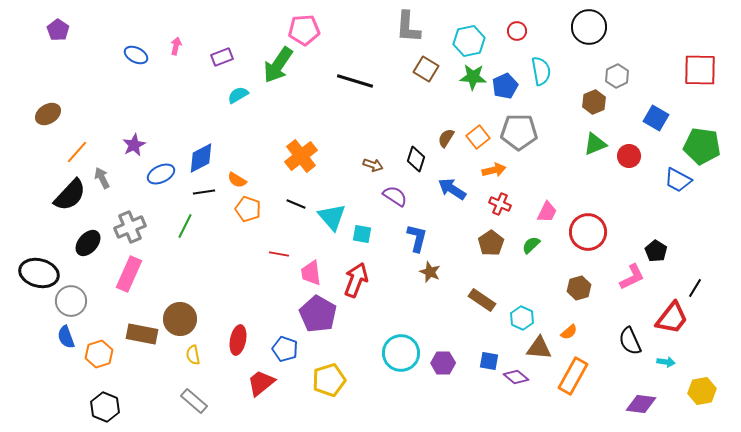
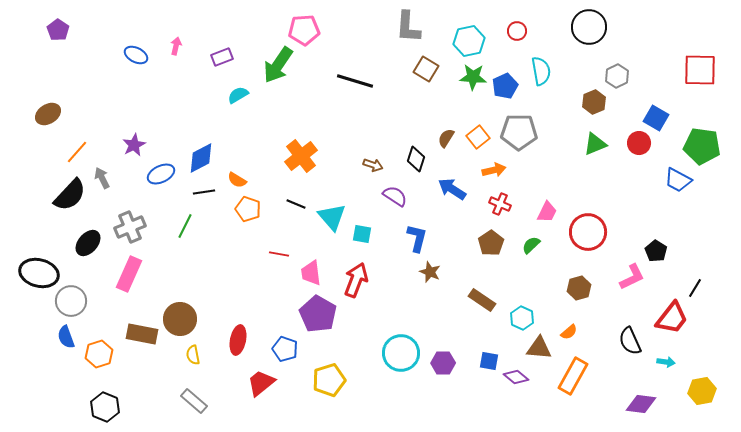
red circle at (629, 156): moved 10 px right, 13 px up
